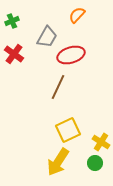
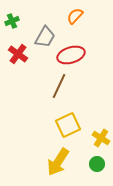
orange semicircle: moved 2 px left, 1 px down
gray trapezoid: moved 2 px left
red cross: moved 4 px right
brown line: moved 1 px right, 1 px up
yellow square: moved 5 px up
yellow cross: moved 4 px up
green circle: moved 2 px right, 1 px down
